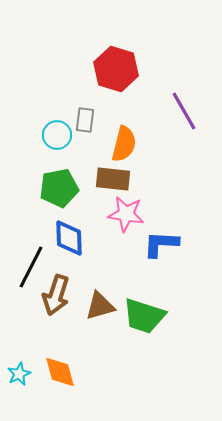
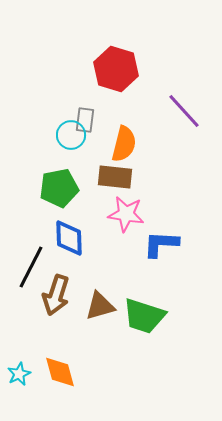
purple line: rotated 12 degrees counterclockwise
cyan circle: moved 14 px right
brown rectangle: moved 2 px right, 2 px up
